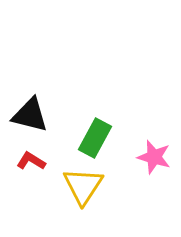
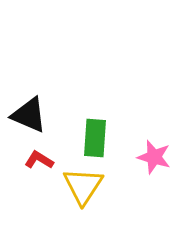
black triangle: moved 1 px left; rotated 9 degrees clockwise
green rectangle: rotated 24 degrees counterclockwise
red L-shape: moved 8 px right, 1 px up
